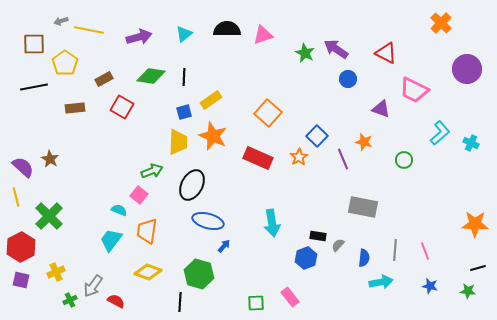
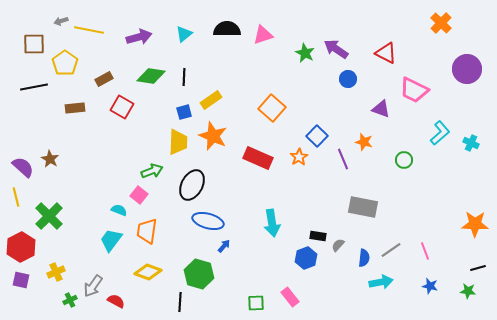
orange square at (268, 113): moved 4 px right, 5 px up
gray line at (395, 250): moved 4 px left; rotated 50 degrees clockwise
